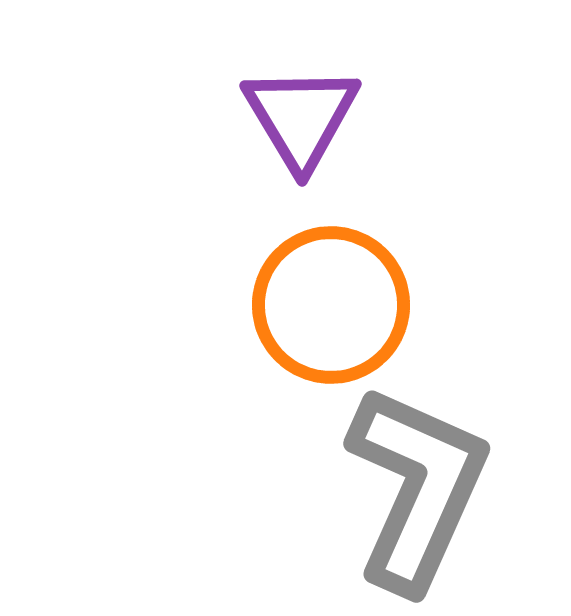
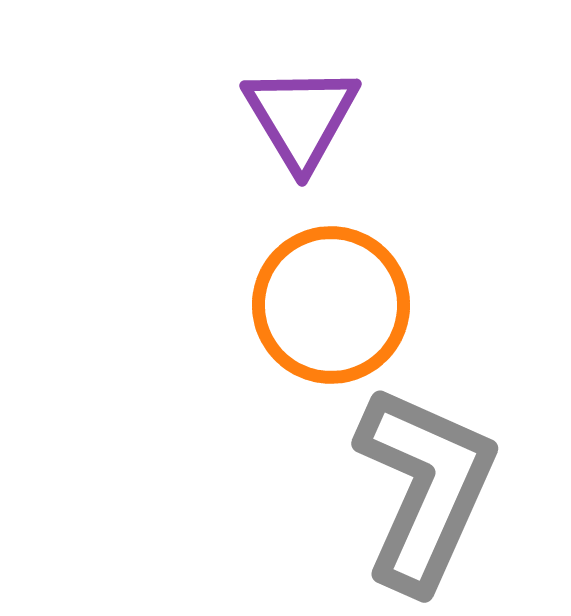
gray L-shape: moved 8 px right
